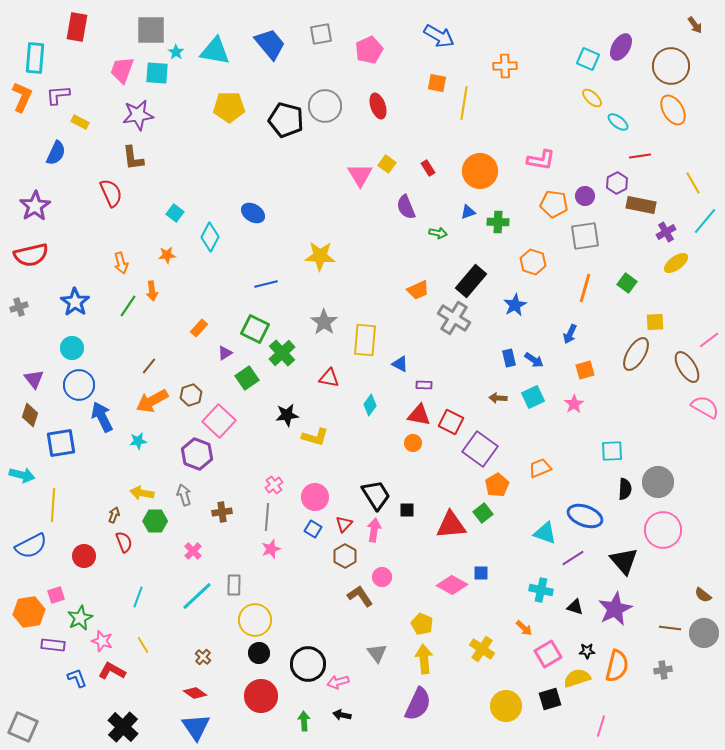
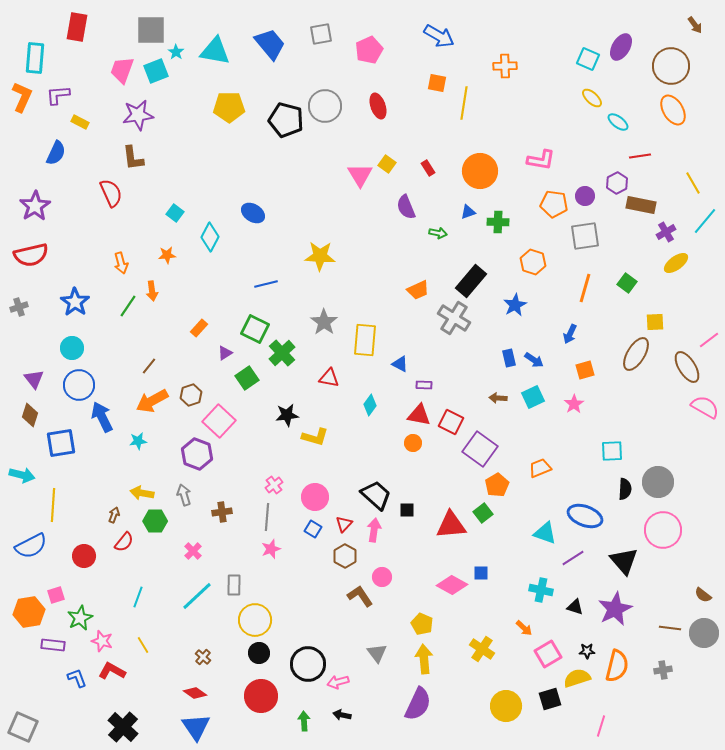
cyan square at (157, 73): moved 1 px left, 2 px up; rotated 25 degrees counterclockwise
black trapezoid at (376, 495): rotated 16 degrees counterclockwise
red semicircle at (124, 542): rotated 60 degrees clockwise
